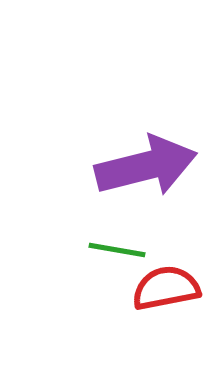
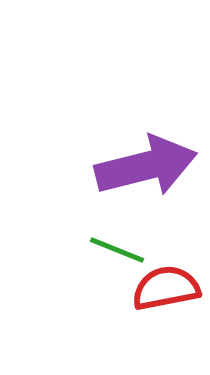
green line: rotated 12 degrees clockwise
